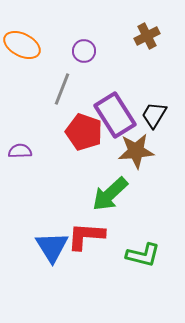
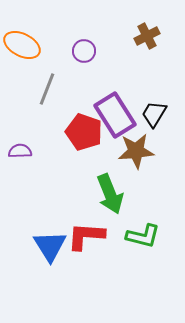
gray line: moved 15 px left
black trapezoid: moved 1 px up
green arrow: rotated 69 degrees counterclockwise
blue triangle: moved 2 px left, 1 px up
green L-shape: moved 19 px up
